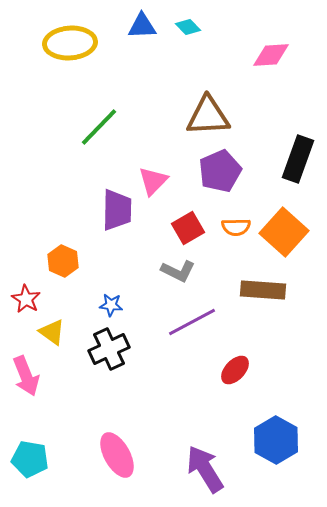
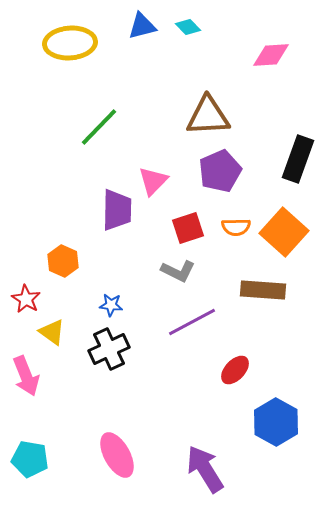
blue triangle: rotated 12 degrees counterclockwise
red square: rotated 12 degrees clockwise
blue hexagon: moved 18 px up
